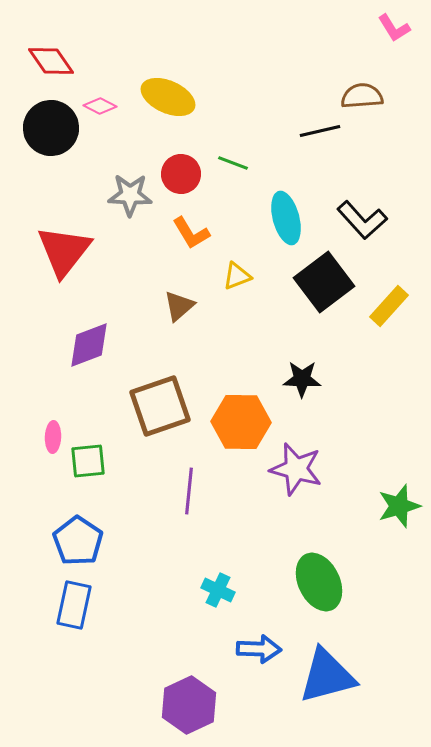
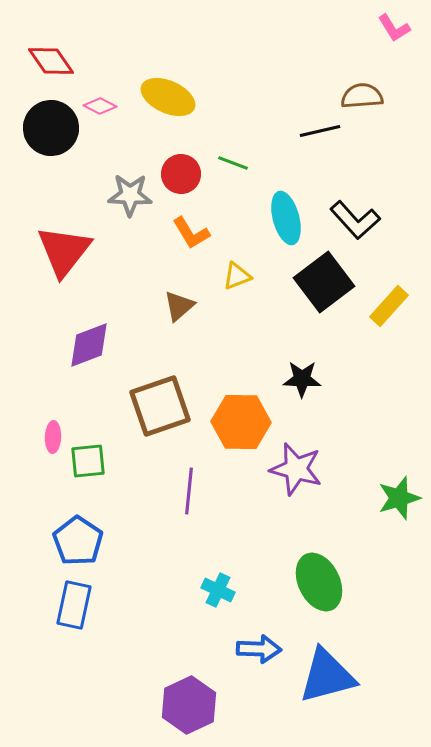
black L-shape: moved 7 px left
green star: moved 8 px up
